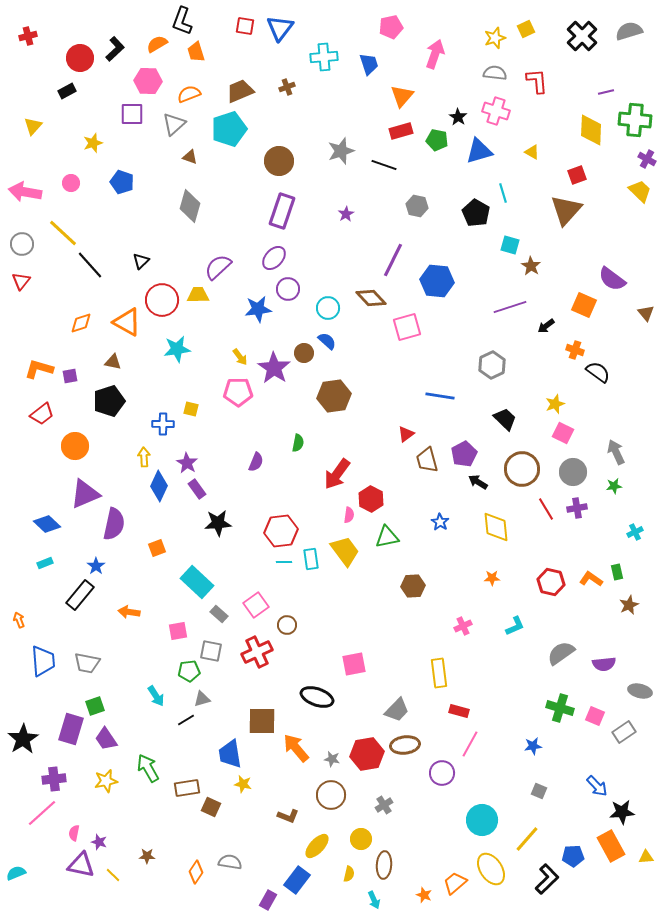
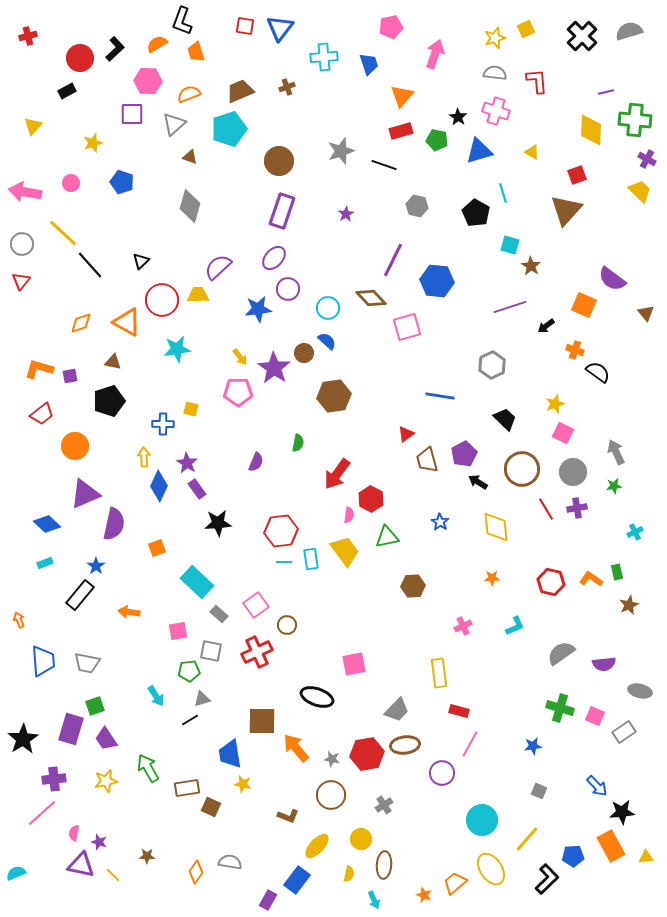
black line at (186, 720): moved 4 px right
